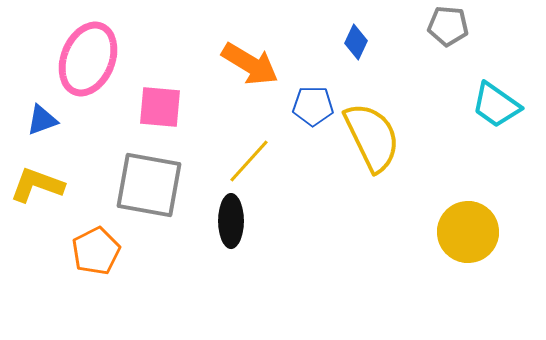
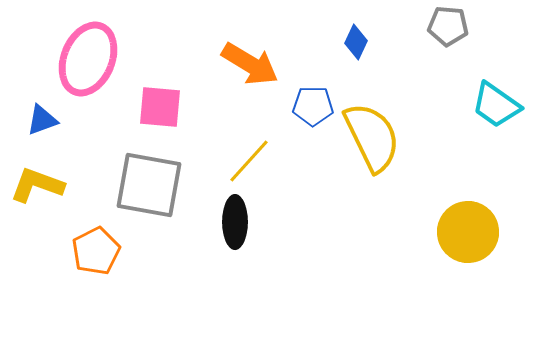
black ellipse: moved 4 px right, 1 px down
